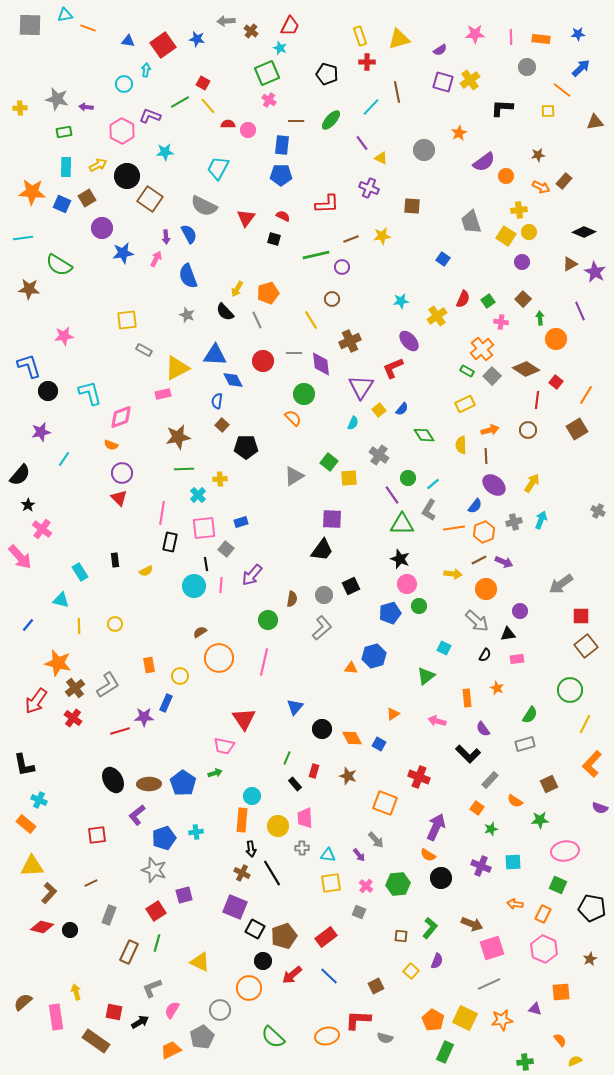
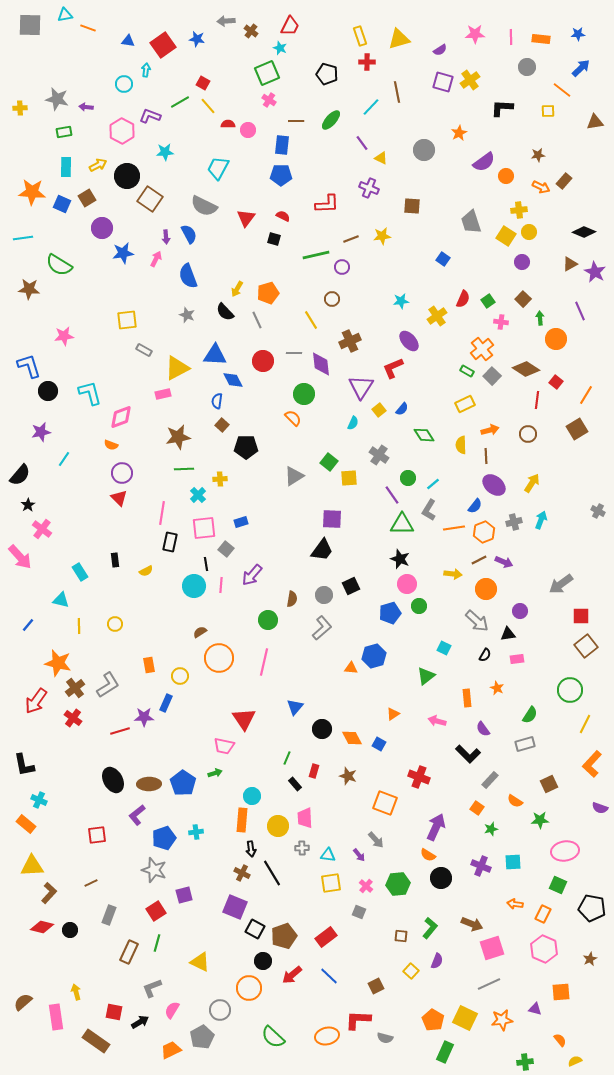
brown circle at (528, 430): moved 4 px down
